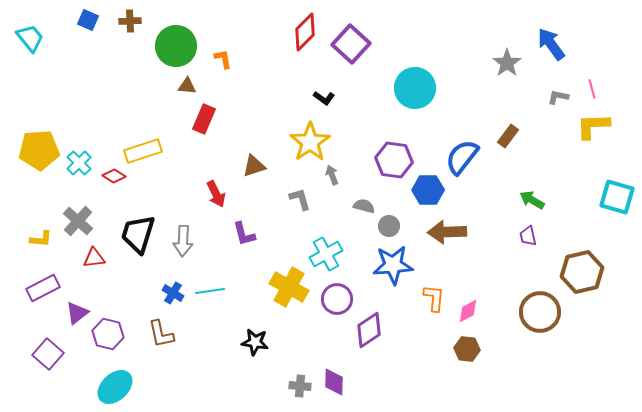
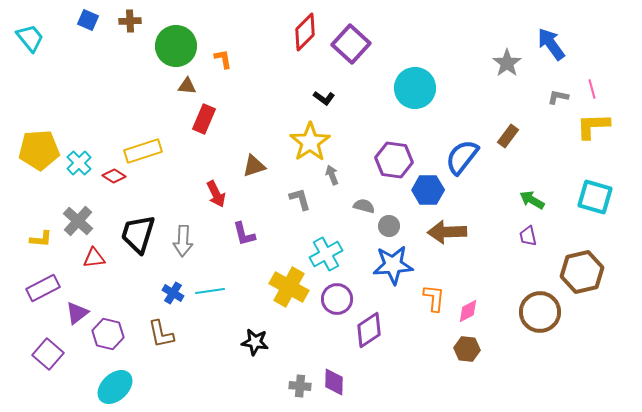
cyan square at (617, 197): moved 22 px left
